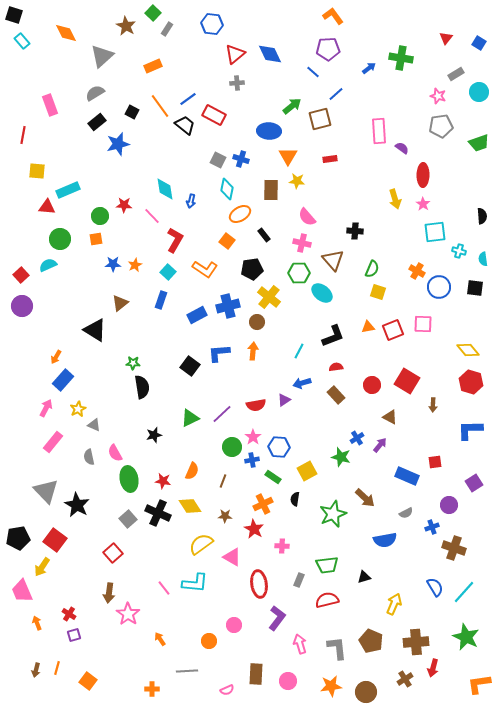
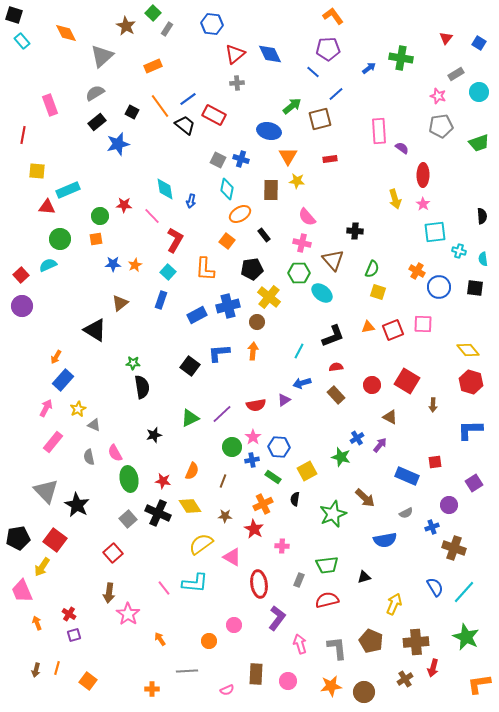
blue ellipse at (269, 131): rotated 10 degrees clockwise
orange L-shape at (205, 269): rotated 60 degrees clockwise
brown circle at (366, 692): moved 2 px left
